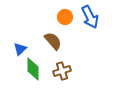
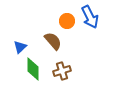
orange circle: moved 2 px right, 4 px down
blue triangle: moved 2 px up
